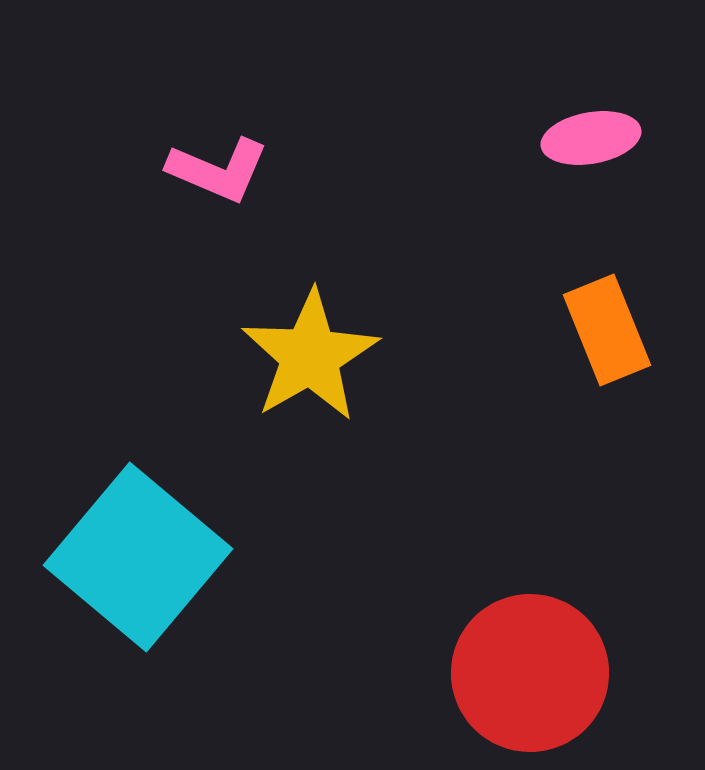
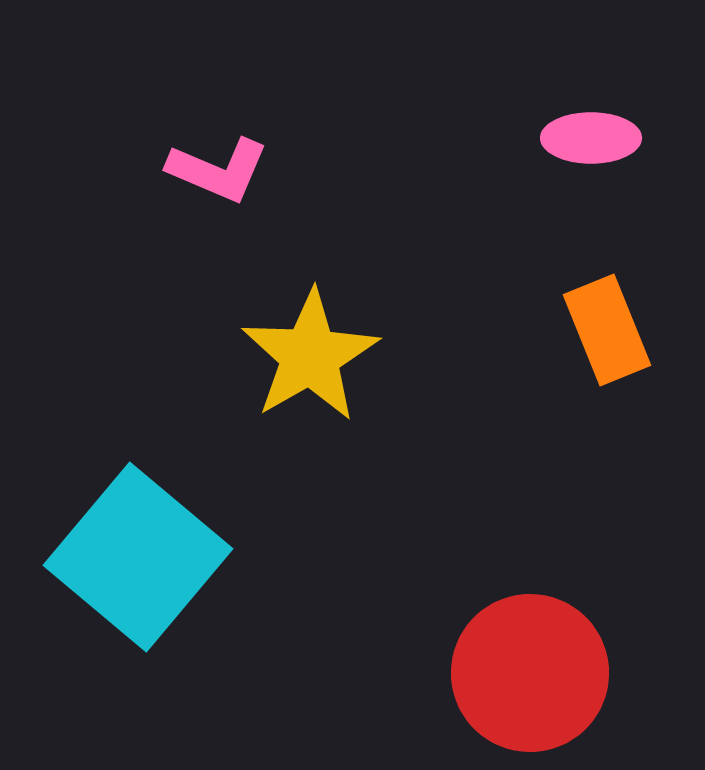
pink ellipse: rotated 10 degrees clockwise
